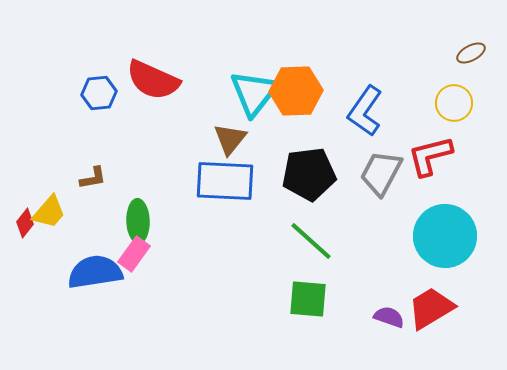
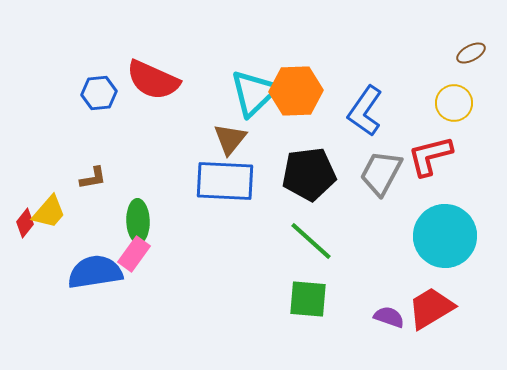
cyan triangle: rotated 8 degrees clockwise
